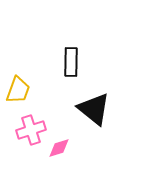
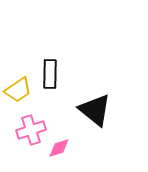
black rectangle: moved 21 px left, 12 px down
yellow trapezoid: rotated 36 degrees clockwise
black triangle: moved 1 px right, 1 px down
